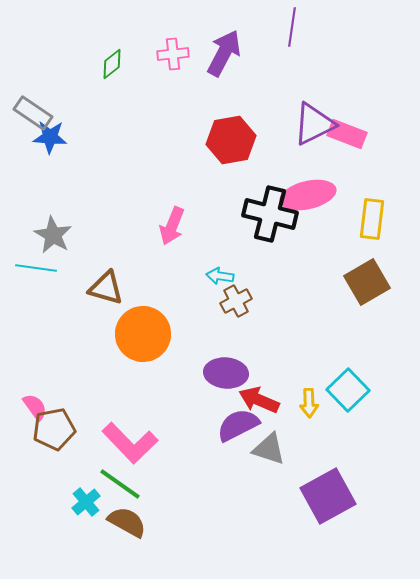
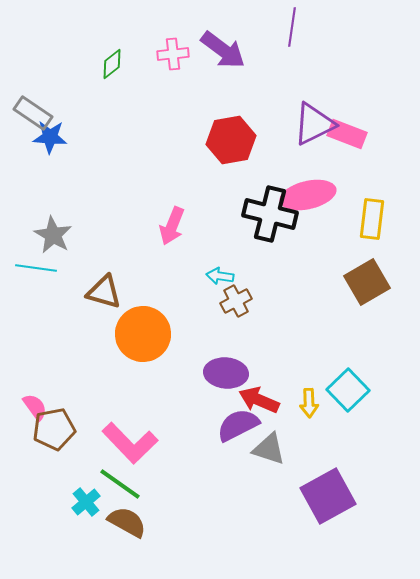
purple arrow: moved 1 px left, 3 px up; rotated 99 degrees clockwise
brown triangle: moved 2 px left, 4 px down
